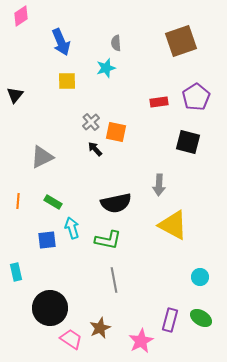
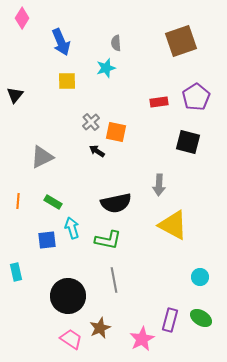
pink diamond: moved 1 px right, 2 px down; rotated 25 degrees counterclockwise
black arrow: moved 2 px right, 2 px down; rotated 14 degrees counterclockwise
black circle: moved 18 px right, 12 px up
pink star: moved 1 px right, 2 px up
